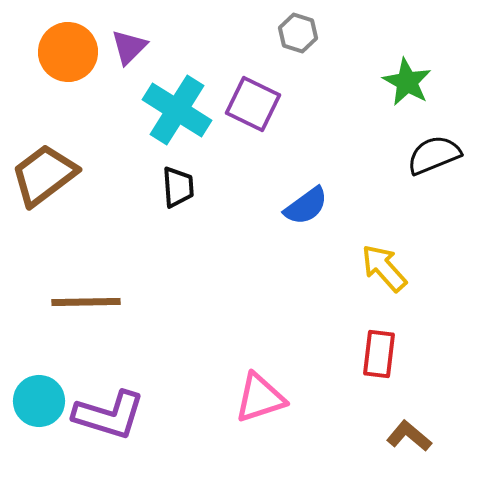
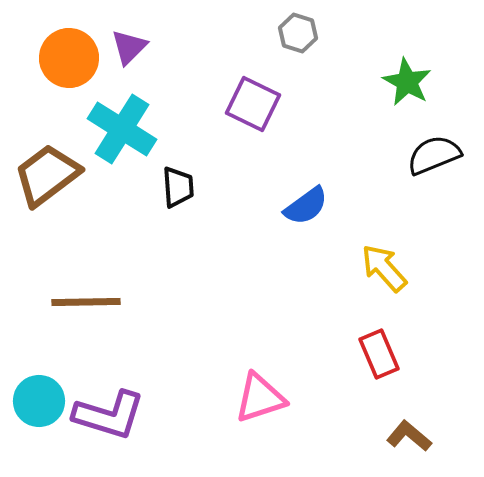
orange circle: moved 1 px right, 6 px down
cyan cross: moved 55 px left, 19 px down
brown trapezoid: moved 3 px right
red rectangle: rotated 30 degrees counterclockwise
